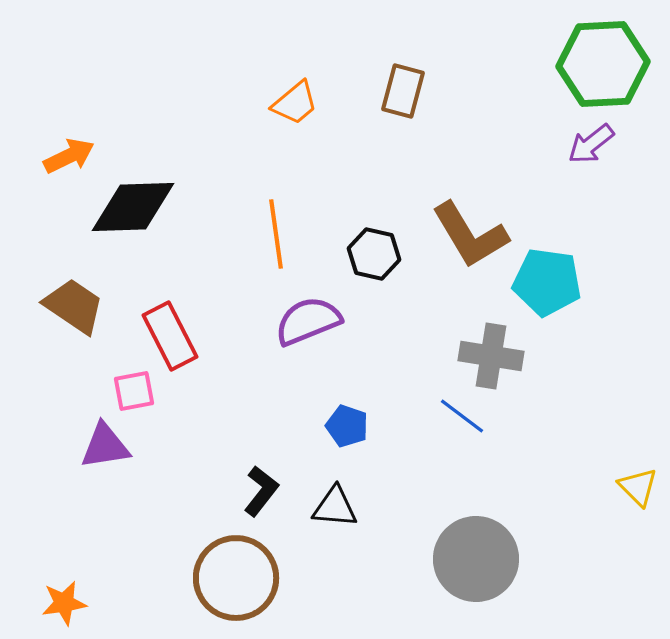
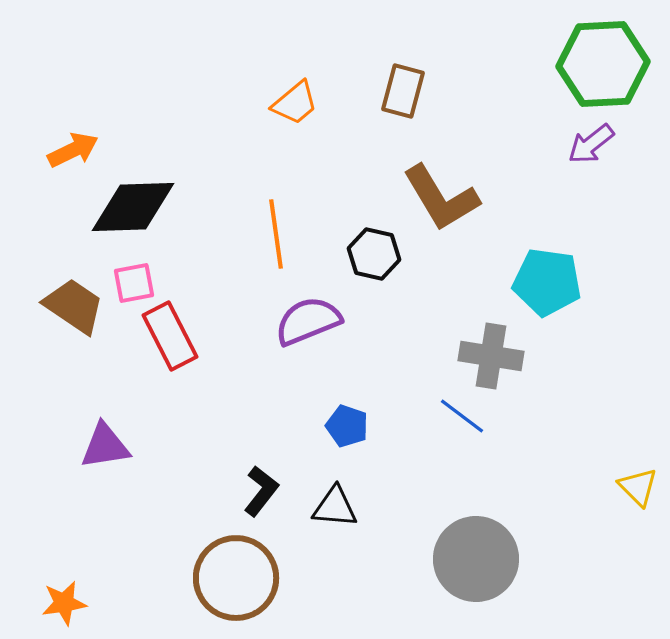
orange arrow: moved 4 px right, 6 px up
brown L-shape: moved 29 px left, 37 px up
pink square: moved 108 px up
